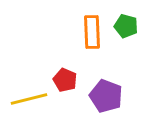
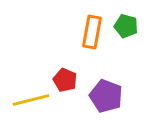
orange rectangle: rotated 12 degrees clockwise
yellow line: moved 2 px right, 1 px down
